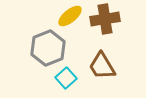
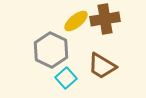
yellow ellipse: moved 6 px right, 5 px down
gray hexagon: moved 3 px right, 2 px down; rotated 12 degrees counterclockwise
brown trapezoid: rotated 28 degrees counterclockwise
